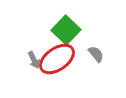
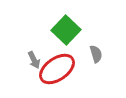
gray semicircle: rotated 24 degrees clockwise
red ellipse: moved 10 px down
